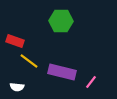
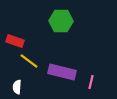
pink line: rotated 24 degrees counterclockwise
white semicircle: rotated 88 degrees clockwise
